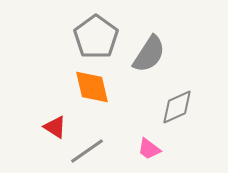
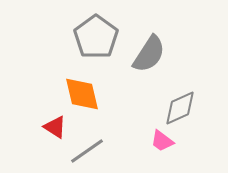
orange diamond: moved 10 px left, 7 px down
gray diamond: moved 3 px right, 1 px down
pink trapezoid: moved 13 px right, 8 px up
